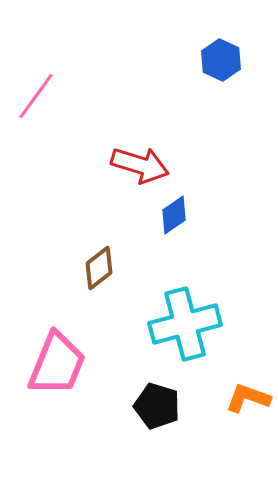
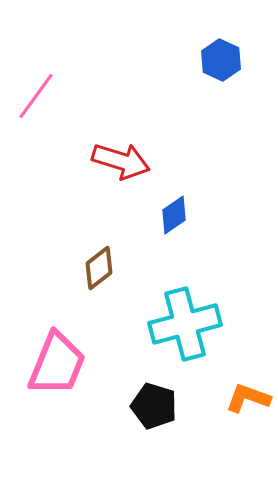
red arrow: moved 19 px left, 4 px up
black pentagon: moved 3 px left
